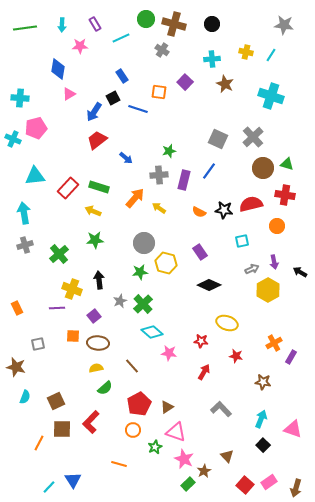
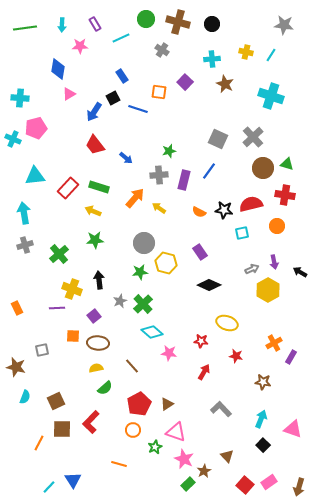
brown cross at (174, 24): moved 4 px right, 2 px up
red trapezoid at (97, 140): moved 2 px left, 5 px down; rotated 90 degrees counterclockwise
cyan square at (242, 241): moved 8 px up
gray square at (38, 344): moved 4 px right, 6 px down
brown triangle at (167, 407): moved 3 px up
brown arrow at (296, 488): moved 3 px right, 1 px up
